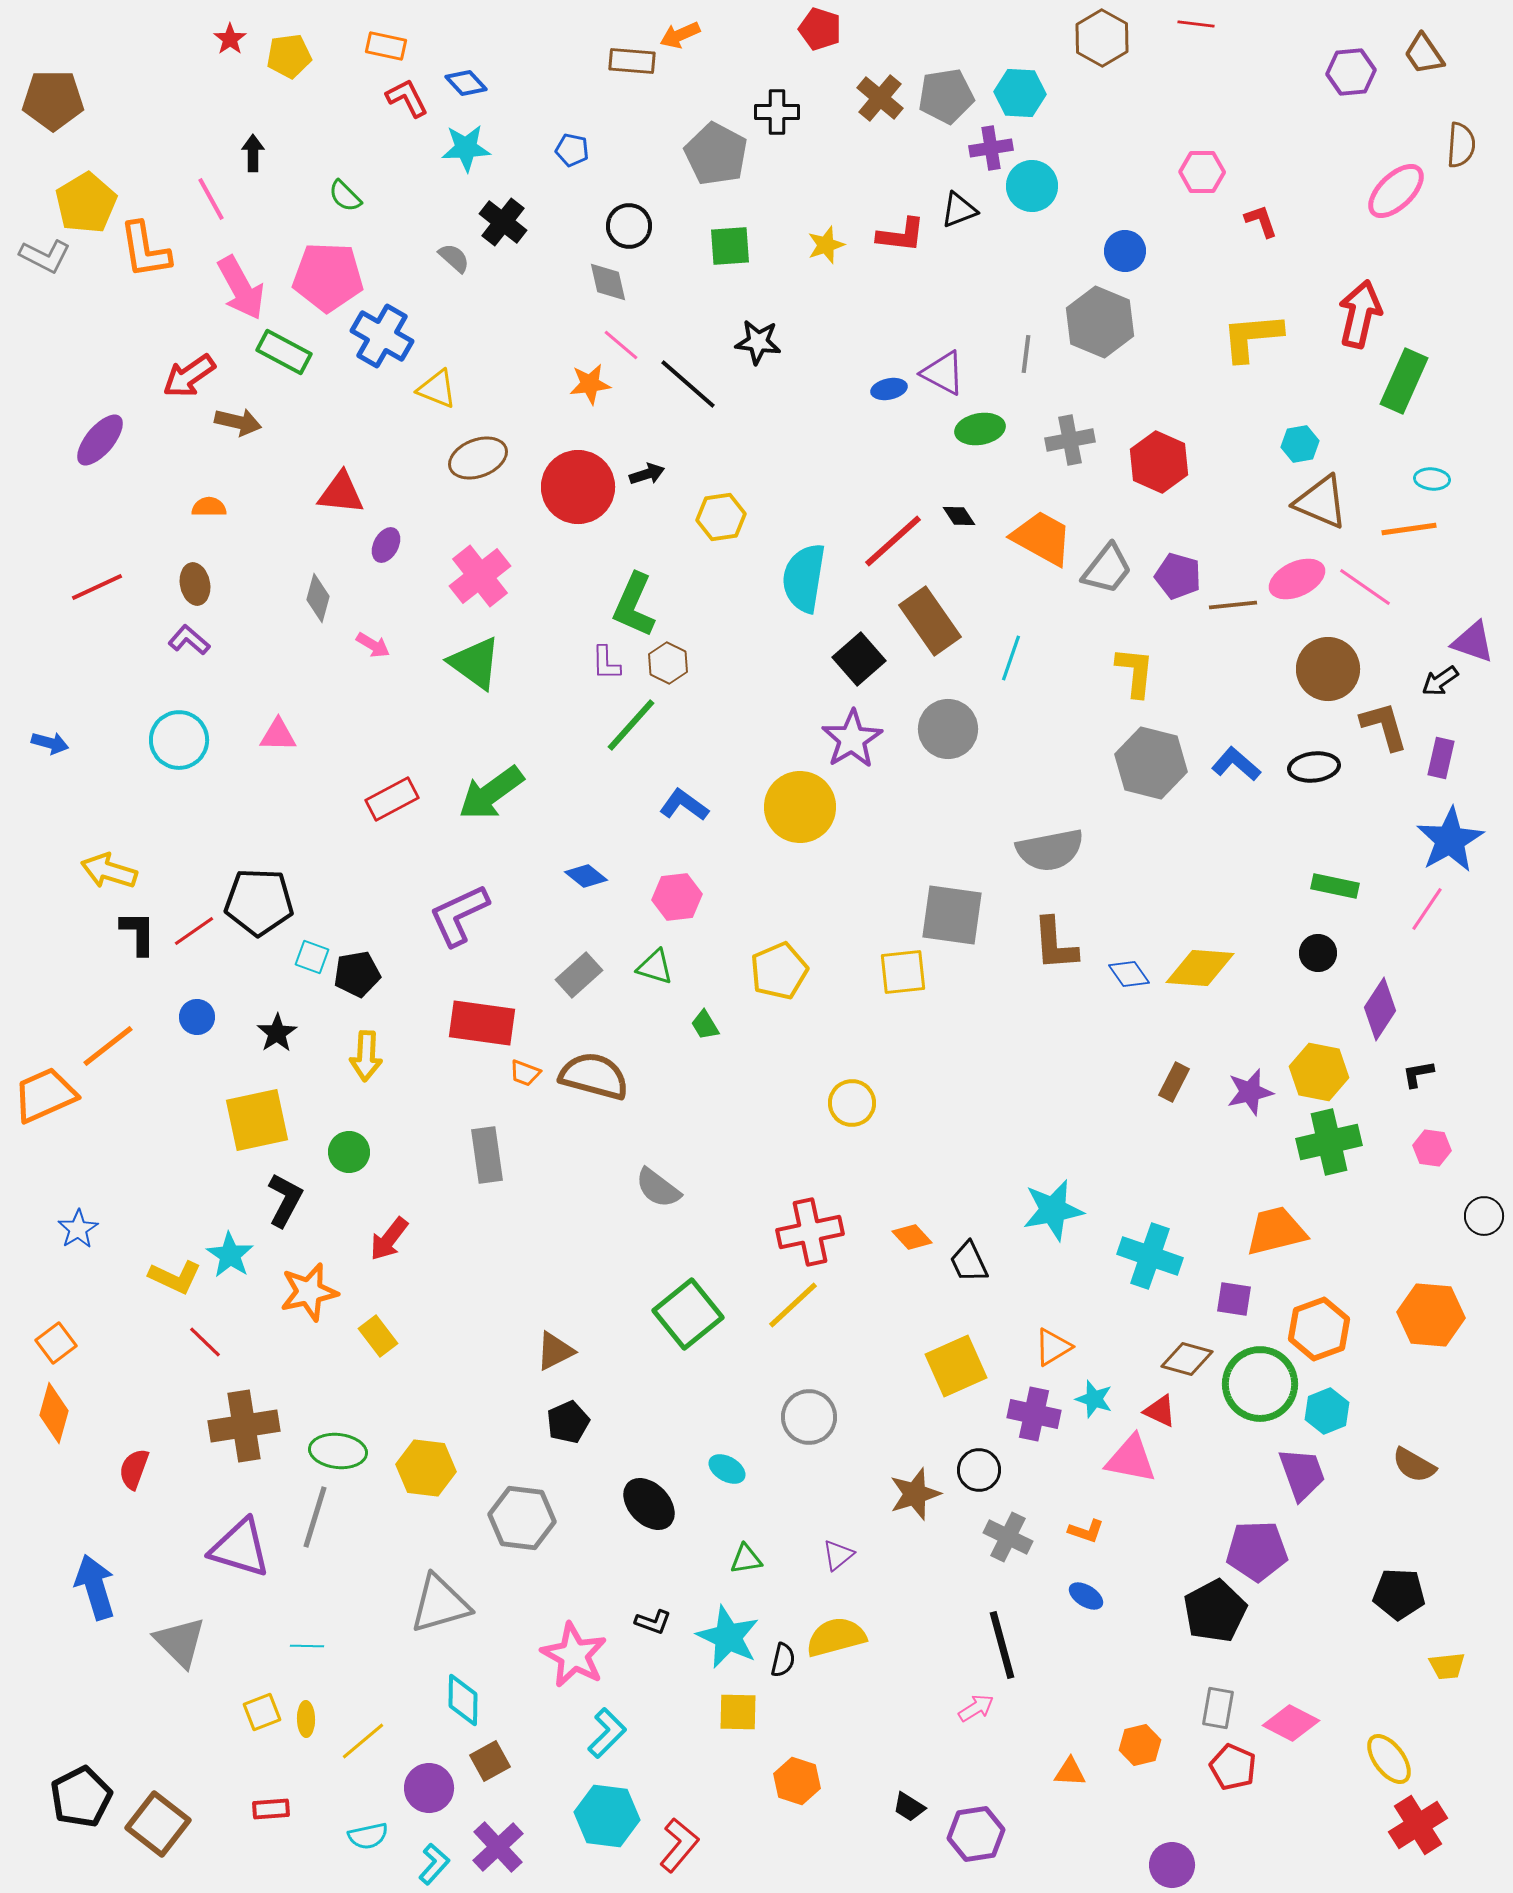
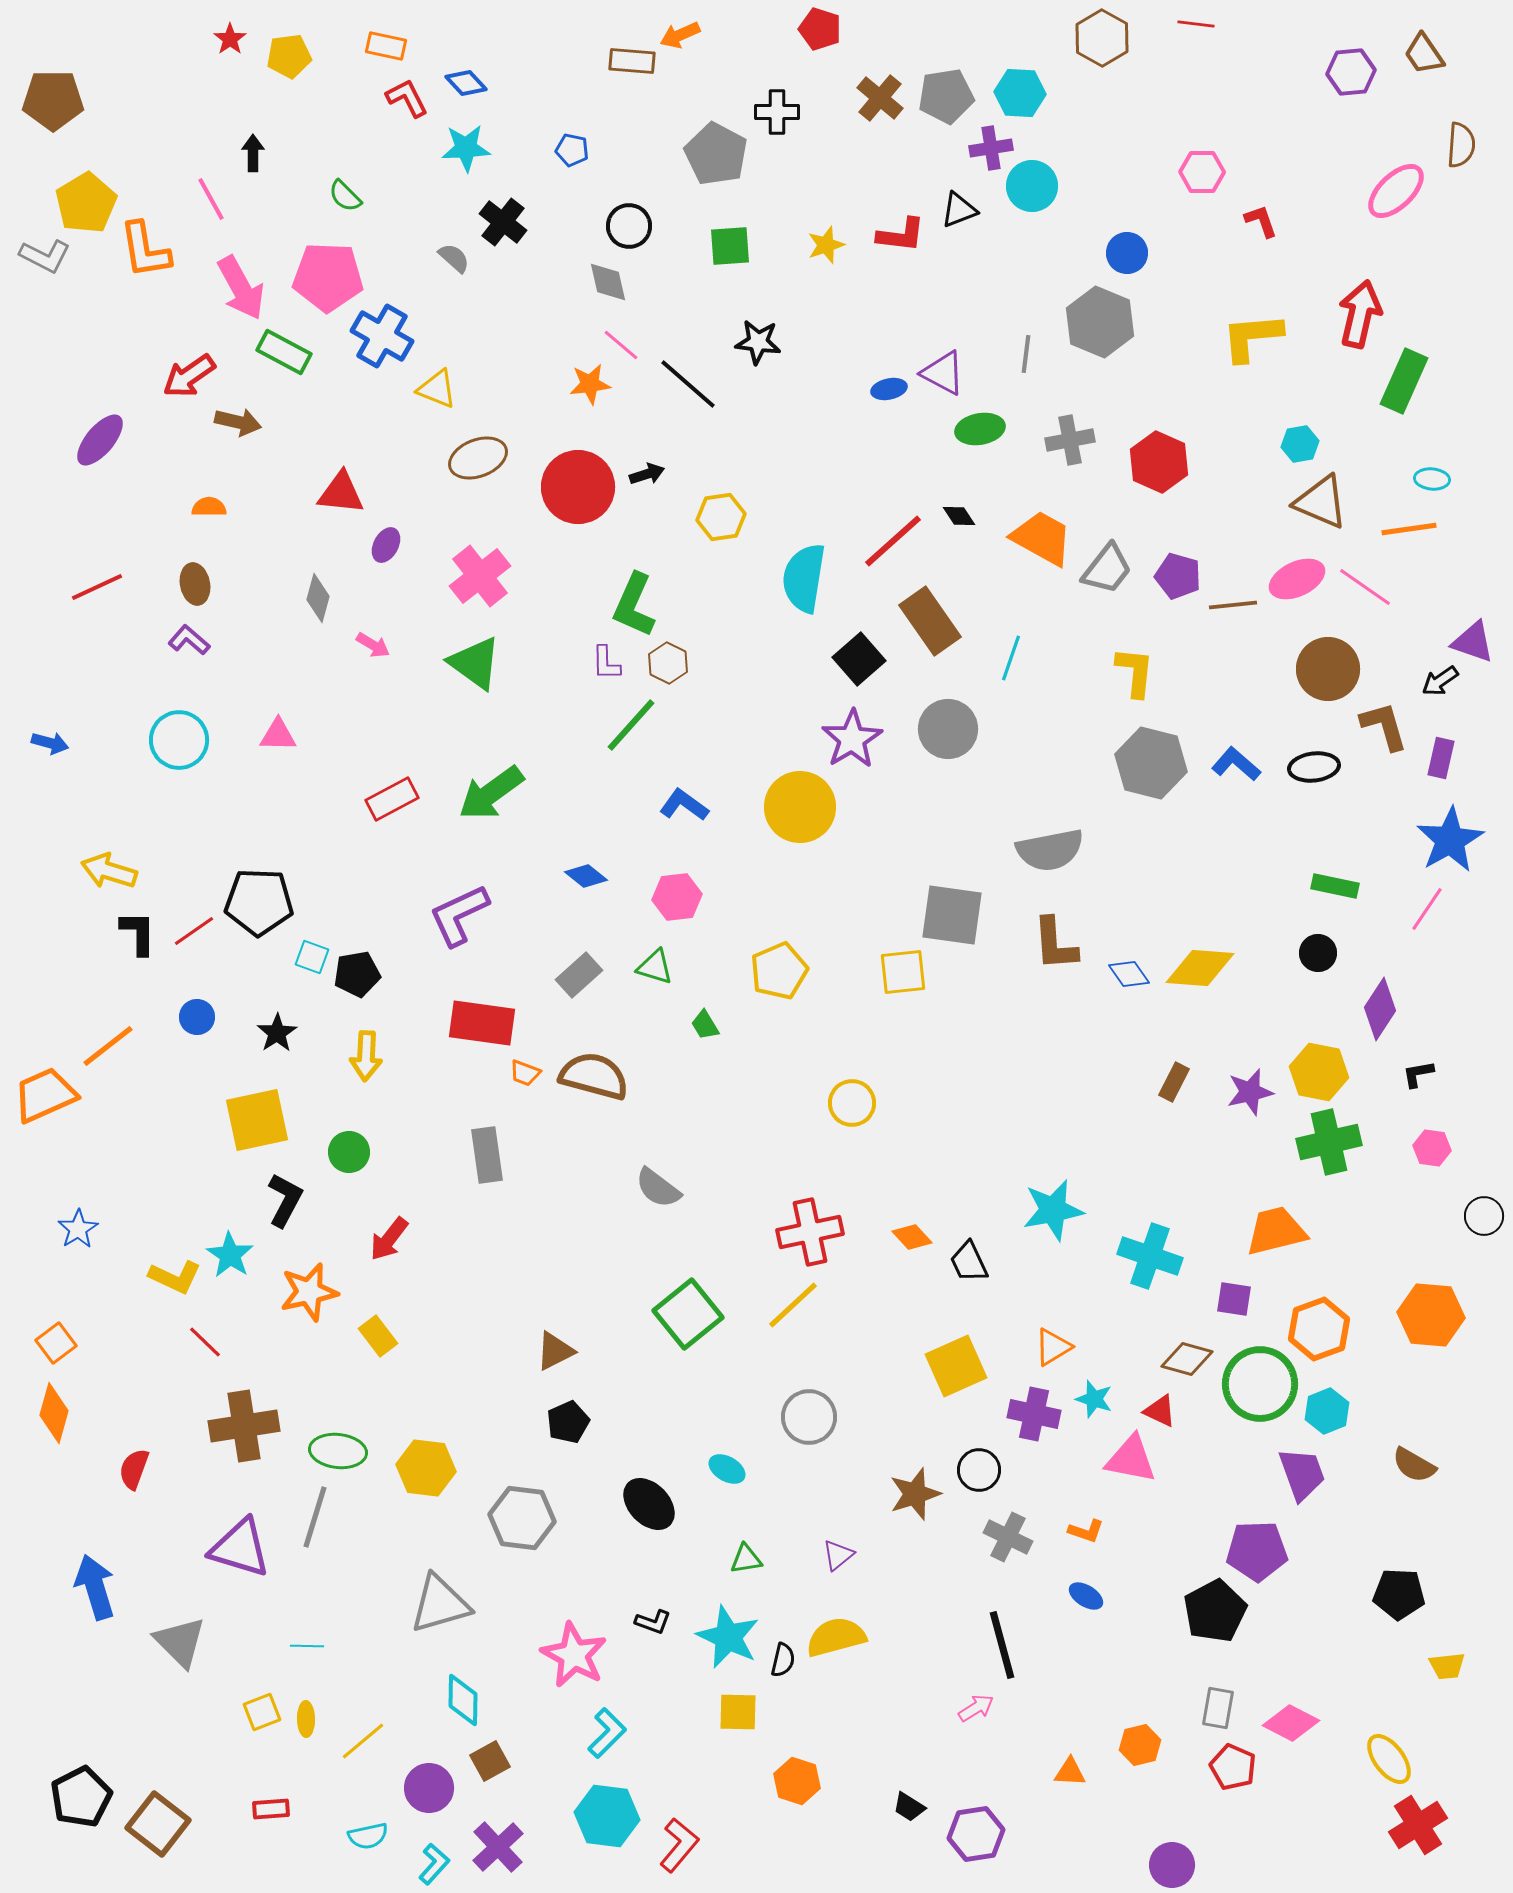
blue circle at (1125, 251): moved 2 px right, 2 px down
